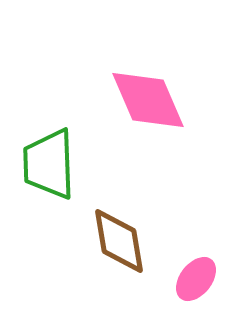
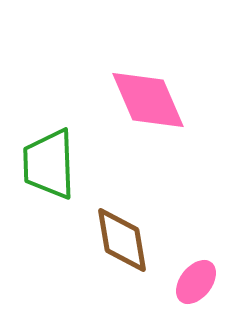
brown diamond: moved 3 px right, 1 px up
pink ellipse: moved 3 px down
